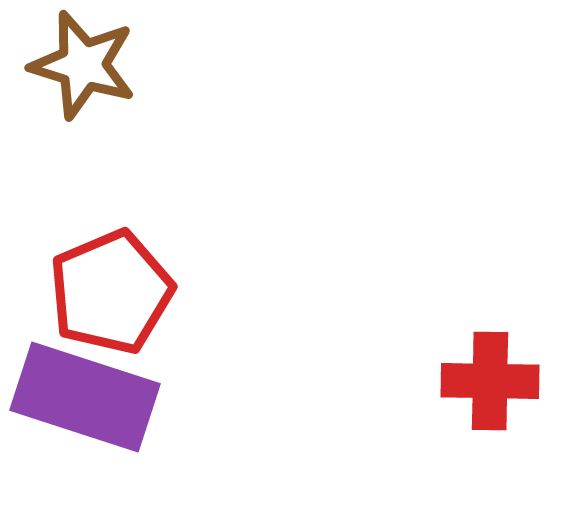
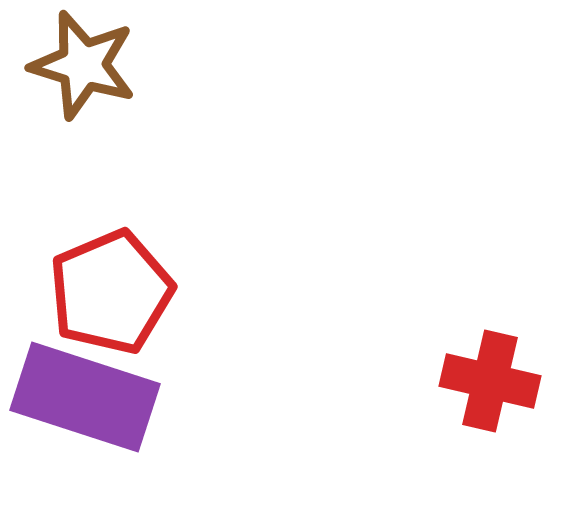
red cross: rotated 12 degrees clockwise
